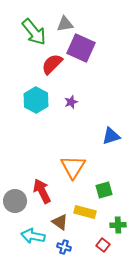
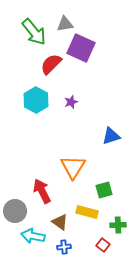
red semicircle: moved 1 px left
gray circle: moved 10 px down
yellow rectangle: moved 2 px right
blue cross: rotated 24 degrees counterclockwise
